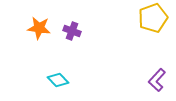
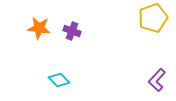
cyan diamond: moved 1 px right
